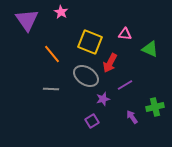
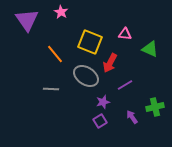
orange line: moved 3 px right
purple star: moved 3 px down
purple square: moved 8 px right
